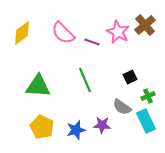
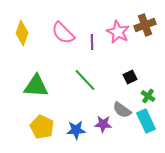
brown cross: rotated 20 degrees clockwise
yellow diamond: rotated 35 degrees counterclockwise
purple line: rotated 70 degrees clockwise
green line: rotated 20 degrees counterclockwise
green triangle: moved 2 px left
green cross: rotated 32 degrees counterclockwise
gray semicircle: moved 3 px down
purple star: moved 1 px right, 1 px up
blue star: rotated 12 degrees clockwise
